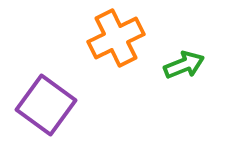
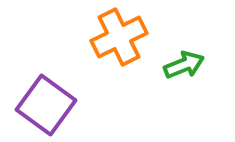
orange cross: moved 3 px right, 1 px up
